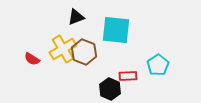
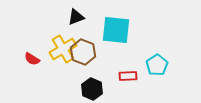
brown hexagon: moved 1 px left
cyan pentagon: moved 1 px left
black hexagon: moved 18 px left
